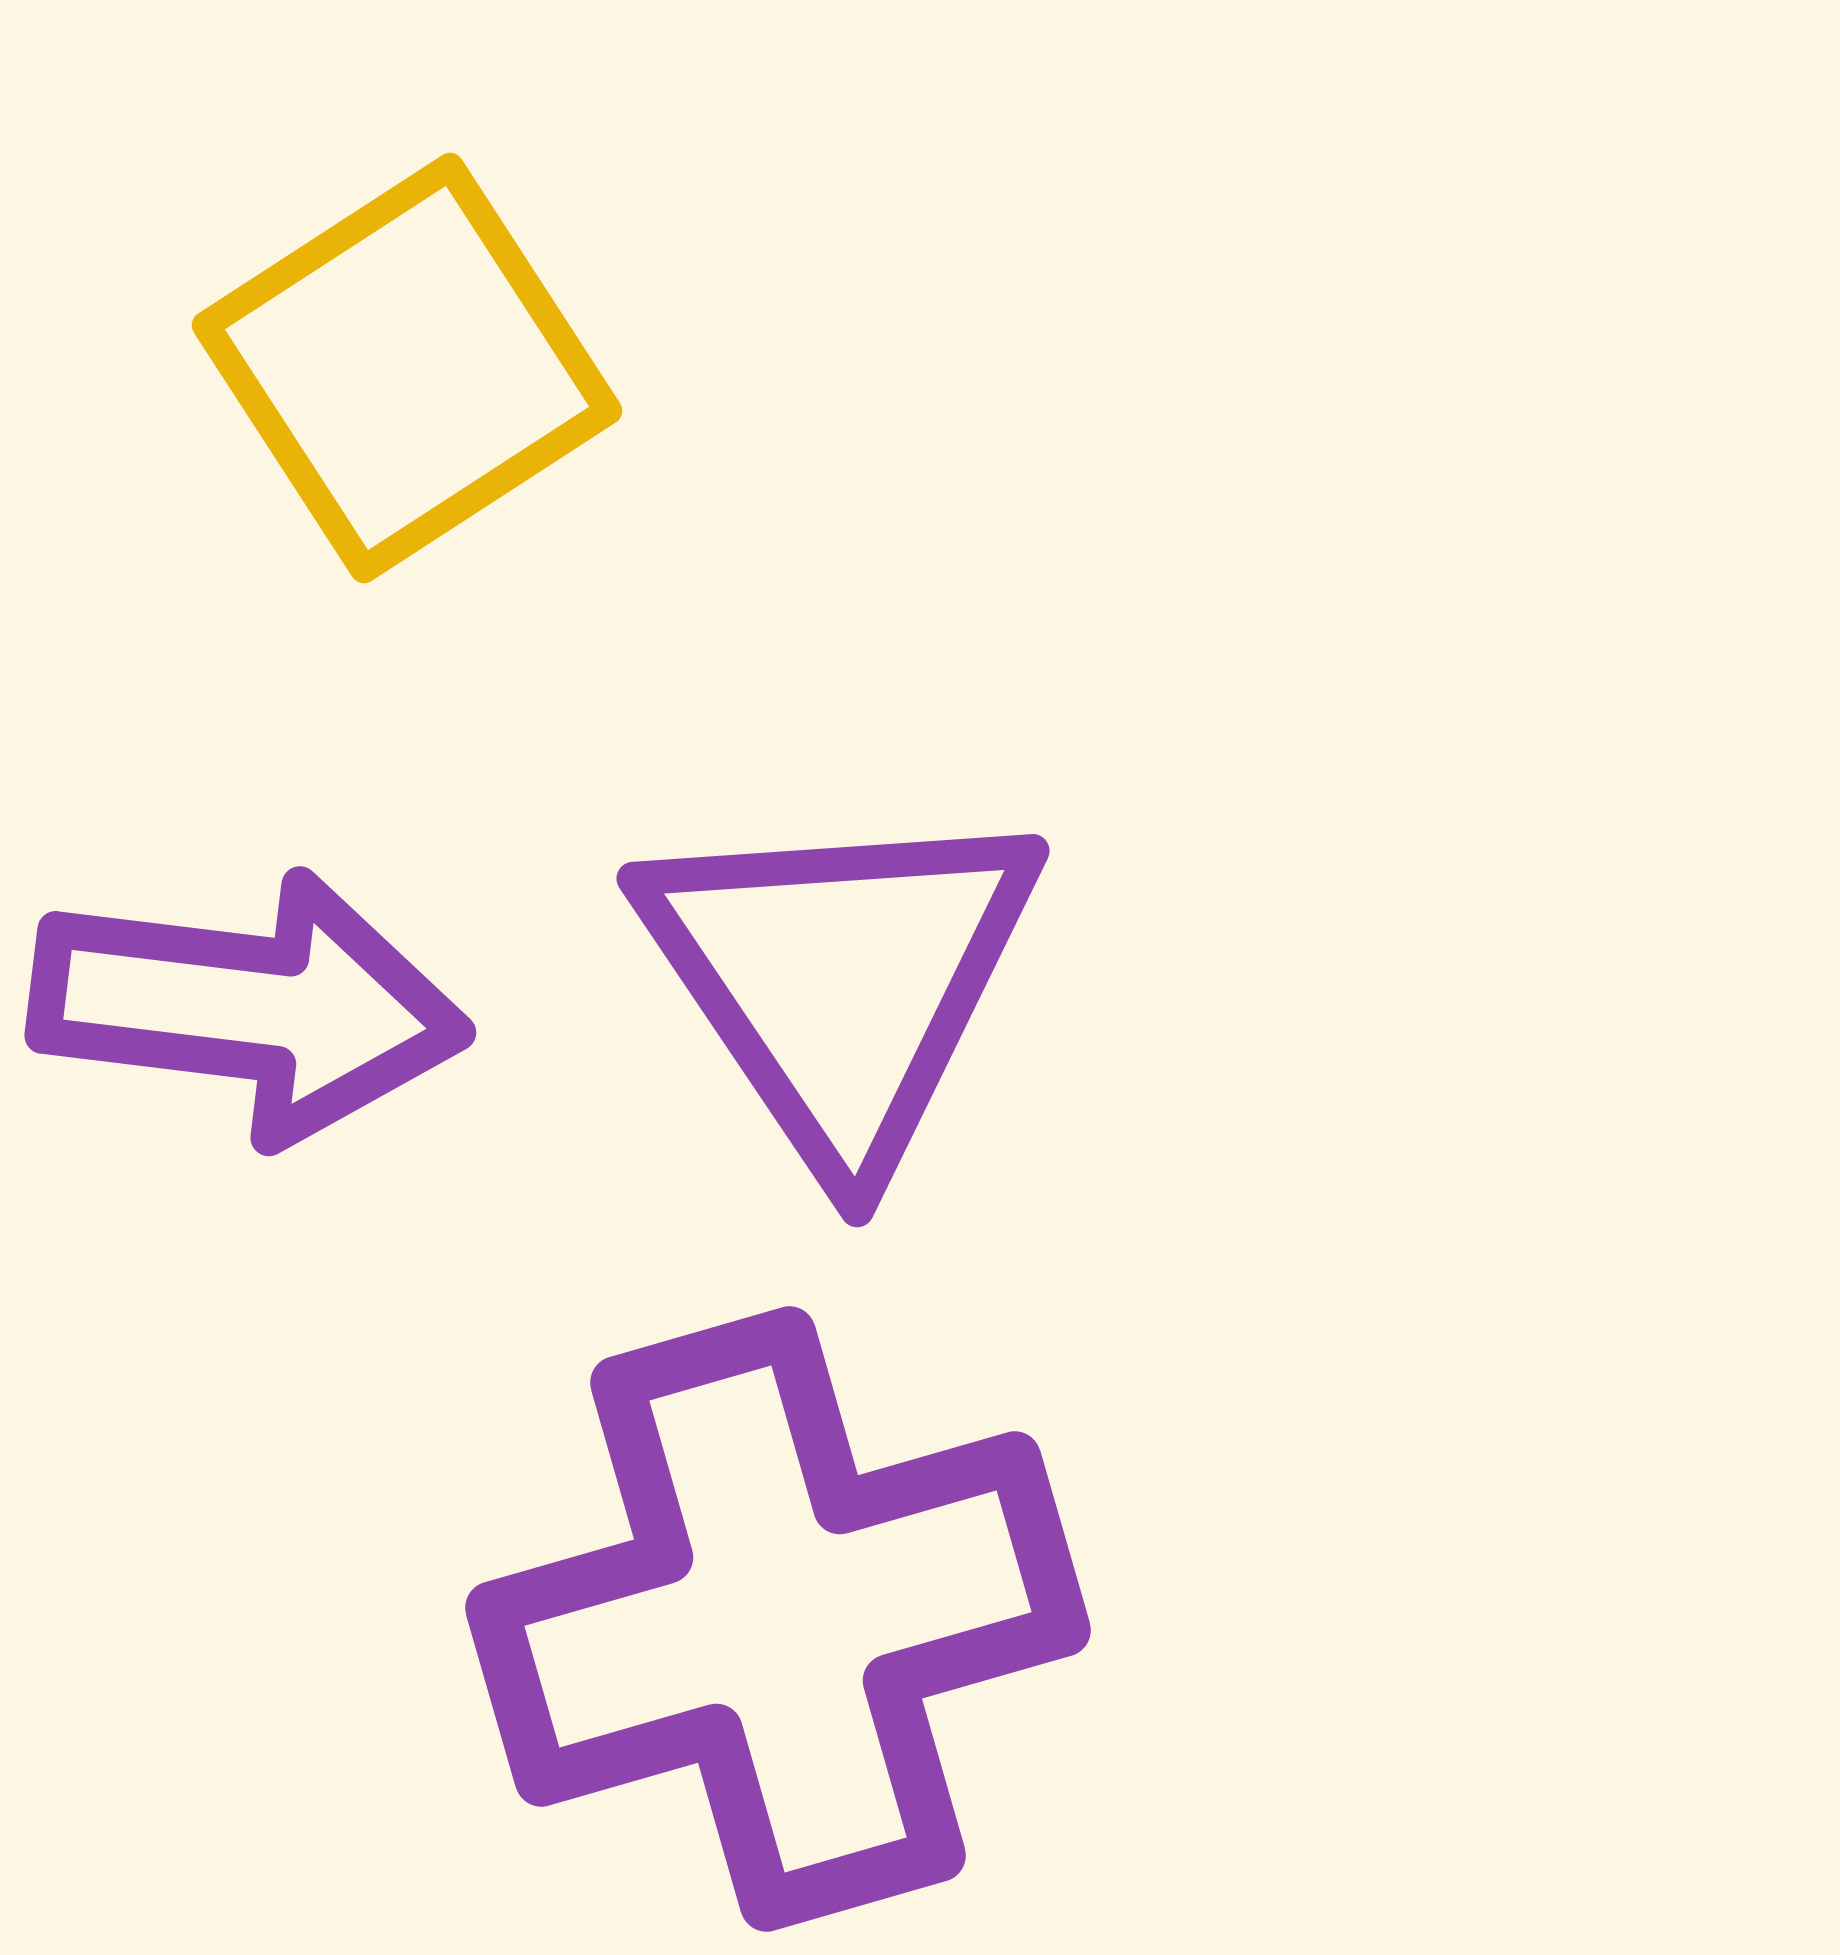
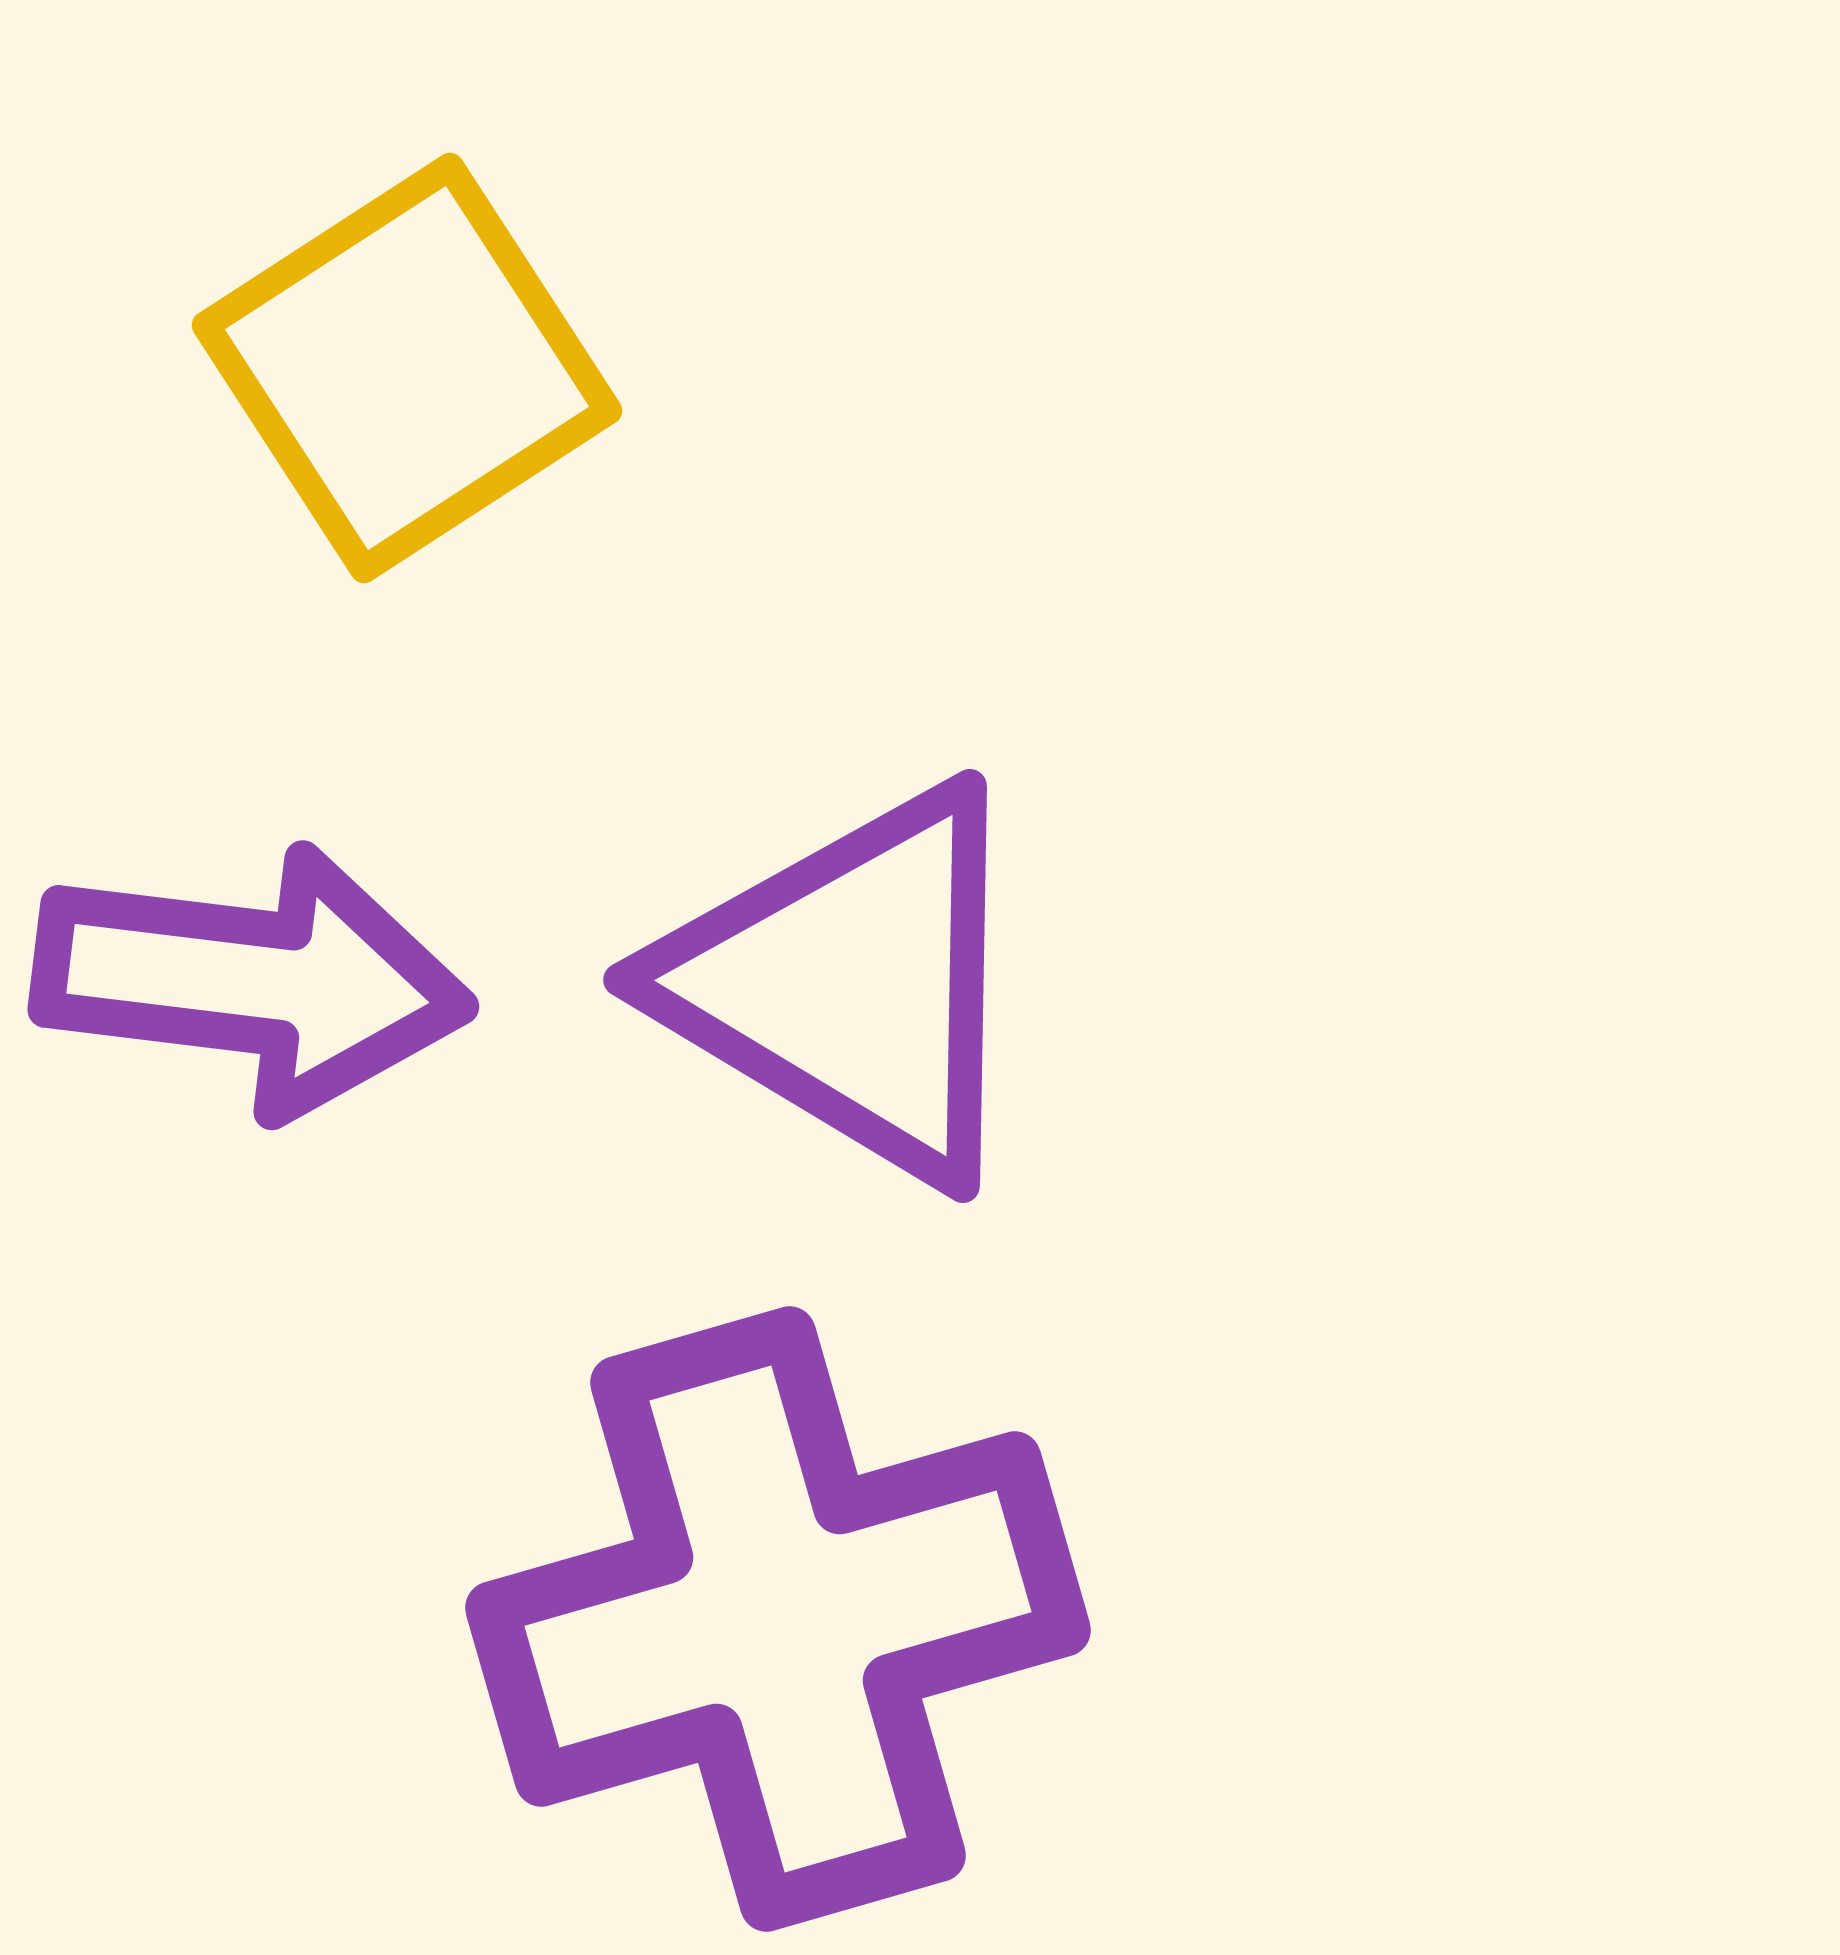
purple triangle: moved 10 px right, 4 px down; rotated 25 degrees counterclockwise
purple arrow: moved 3 px right, 26 px up
